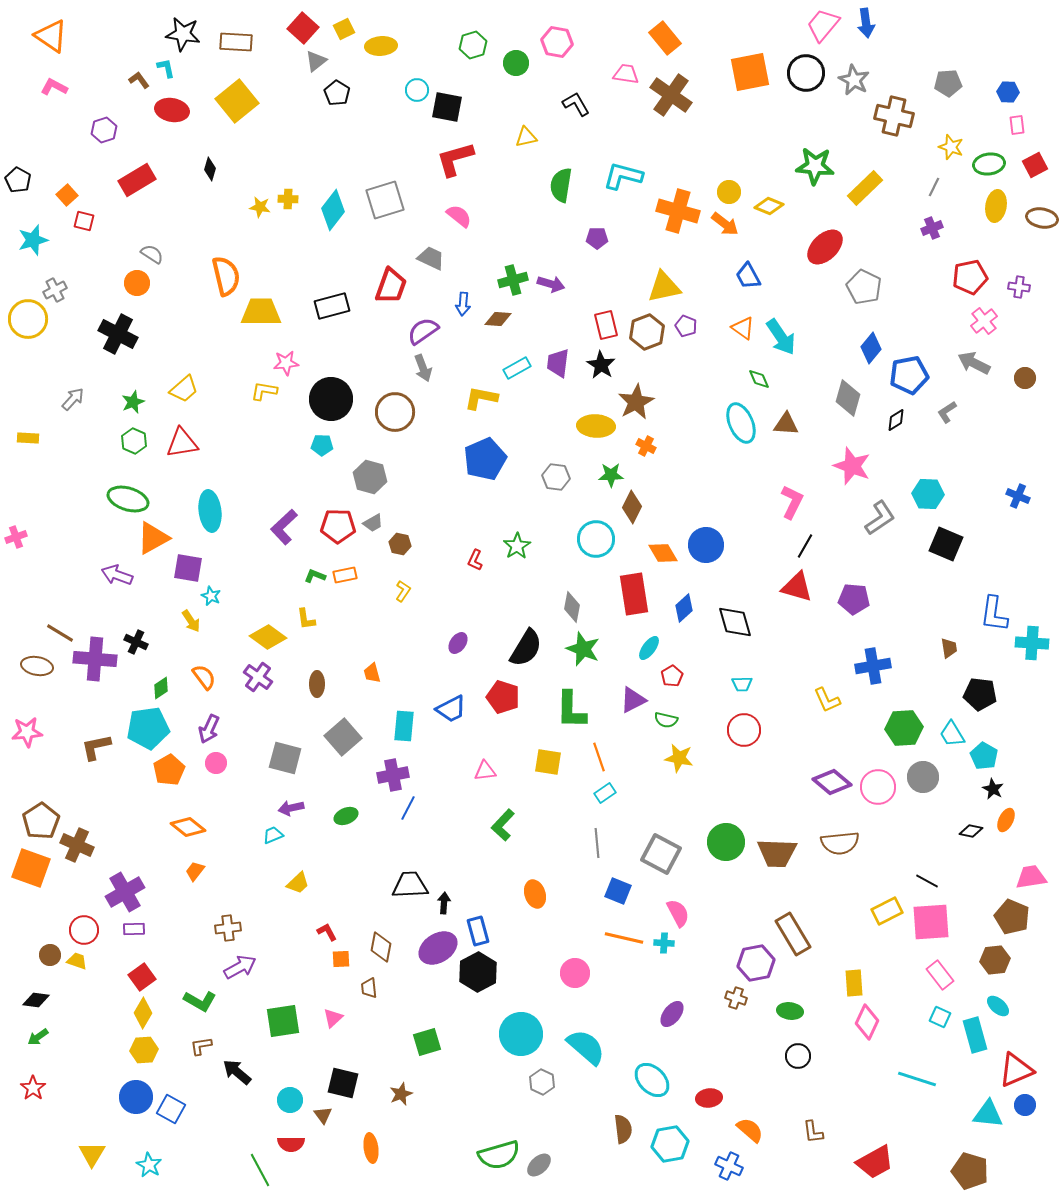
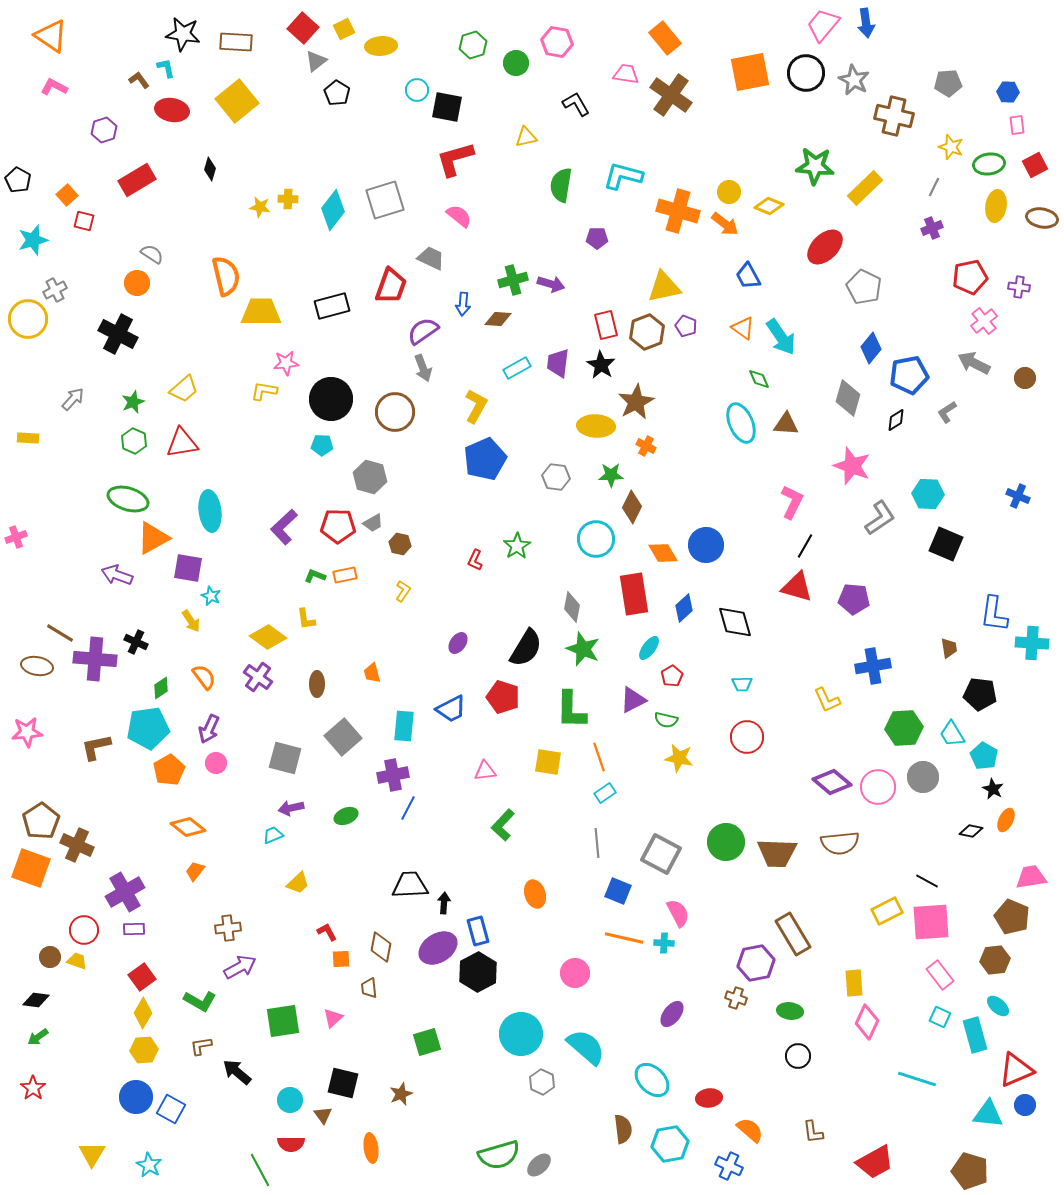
yellow L-shape at (481, 398): moved 5 px left, 8 px down; rotated 108 degrees clockwise
red circle at (744, 730): moved 3 px right, 7 px down
brown circle at (50, 955): moved 2 px down
